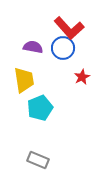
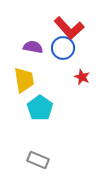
red star: rotated 21 degrees counterclockwise
cyan pentagon: rotated 15 degrees counterclockwise
